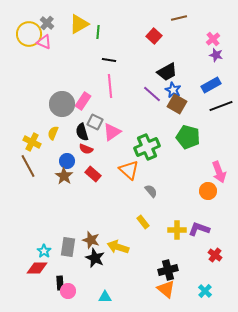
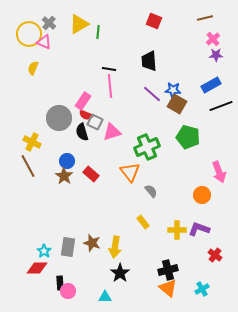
brown line at (179, 18): moved 26 px right
gray cross at (47, 23): moved 2 px right
red square at (154, 36): moved 15 px up; rotated 21 degrees counterclockwise
purple star at (216, 55): rotated 16 degrees counterclockwise
black line at (109, 60): moved 9 px down
black trapezoid at (167, 72): moved 18 px left, 11 px up; rotated 115 degrees clockwise
blue star at (173, 90): rotated 21 degrees counterclockwise
gray circle at (62, 104): moved 3 px left, 14 px down
pink triangle at (112, 132): rotated 18 degrees clockwise
yellow semicircle at (53, 133): moved 20 px left, 65 px up
red semicircle at (86, 149): moved 34 px up
orange triangle at (129, 170): moved 1 px right, 2 px down; rotated 10 degrees clockwise
red rectangle at (93, 174): moved 2 px left
orange circle at (208, 191): moved 6 px left, 4 px down
brown star at (91, 240): moved 1 px right, 3 px down
yellow arrow at (118, 247): moved 3 px left; rotated 100 degrees counterclockwise
black star at (95, 258): moved 25 px right, 15 px down; rotated 12 degrees clockwise
orange triangle at (166, 289): moved 2 px right, 1 px up
cyan cross at (205, 291): moved 3 px left, 2 px up; rotated 16 degrees clockwise
